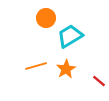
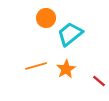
cyan trapezoid: moved 2 px up; rotated 8 degrees counterclockwise
